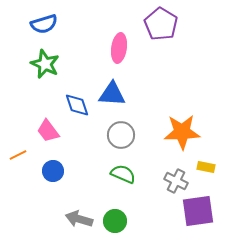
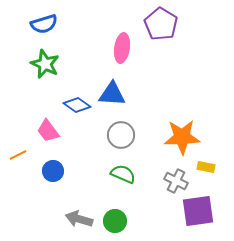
pink ellipse: moved 3 px right
blue diamond: rotated 36 degrees counterclockwise
orange star: moved 5 px down
